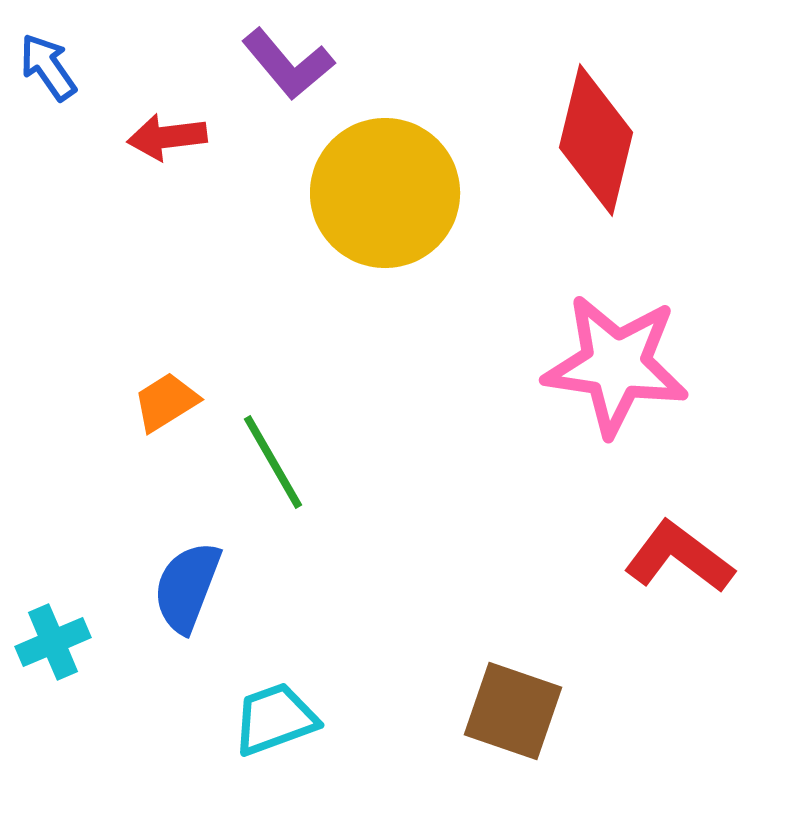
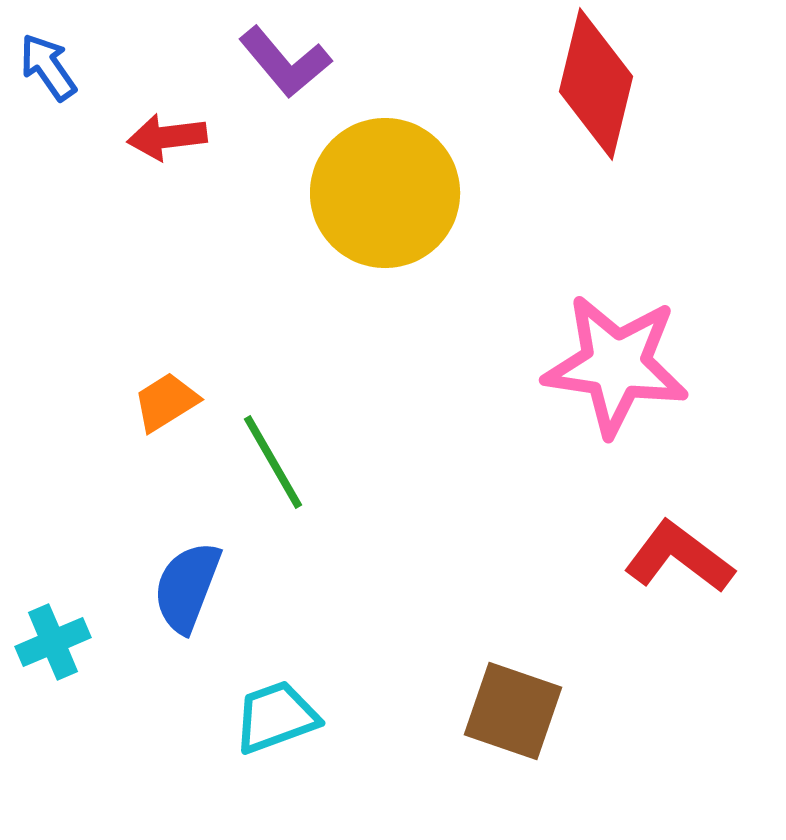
purple L-shape: moved 3 px left, 2 px up
red diamond: moved 56 px up
cyan trapezoid: moved 1 px right, 2 px up
